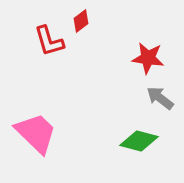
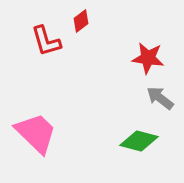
red L-shape: moved 3 px left
